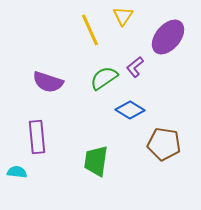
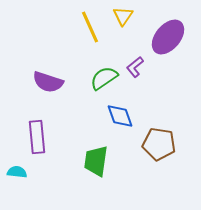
yellow line: moved 3 px up
blue diamond: moved 10 px left, 6 px down; rotated 40 degrees clockwise
brown pentagon: moved 5 px left
